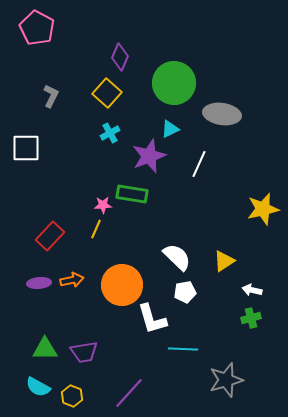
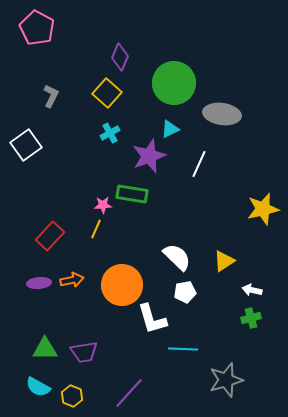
white square: moved 3 px up; rotated 36 degrees counterclockwise
